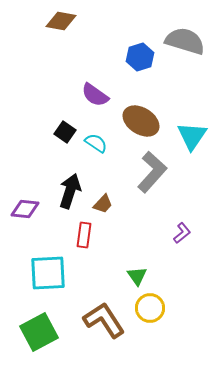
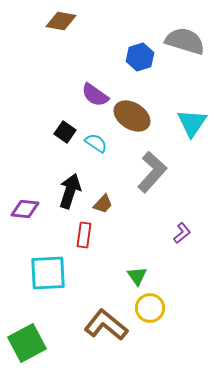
brown ellipse: moved 9 px left, 5 px up
cyan triangle: moved 13 px up
brown L-shape: moved 2 px right, 5 px down; rotated 18 degrees counterclockwise
green square: moved 12 px left, 11 px down
